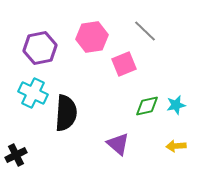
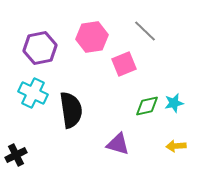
cyan star: moved 2 px left, 2 px up
black semicircle: moved 5 px right, 3 px up; rotated 12 degrees counterclockwise
purple triangle: rotated 25 degrees counterclockwise
